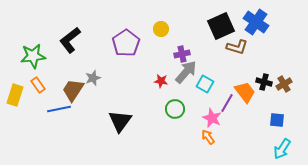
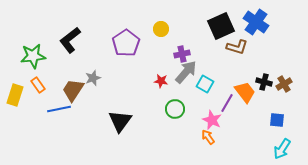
pink star: moved 2 px down
